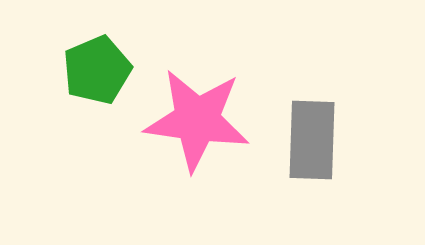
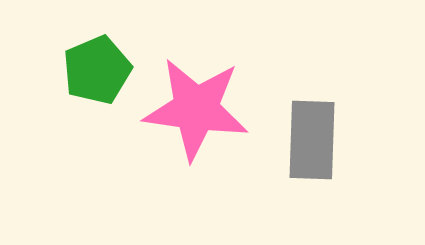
pink star: moved 1 px left, 11 px up
